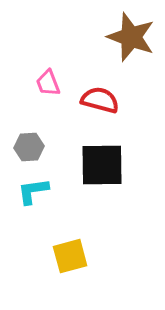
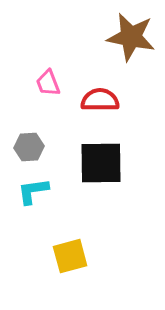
brown star: rotated 9 degrees counterclockwise
red semicircle: rotated 15 degrees counterclockwise
black square: moved 1 px left, 2 px up
